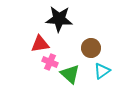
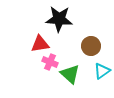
brown circle: moved 2 px up
